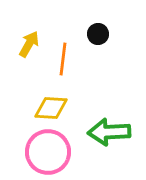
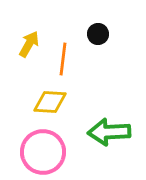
yellow diamond: moved 1 px left, 6 px up
pink circle: moved 5 px left
